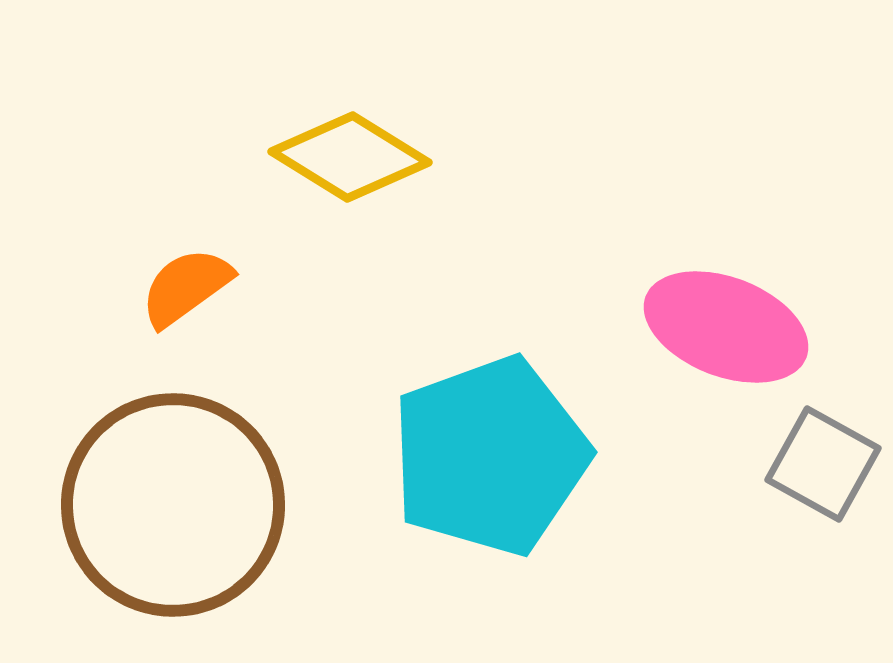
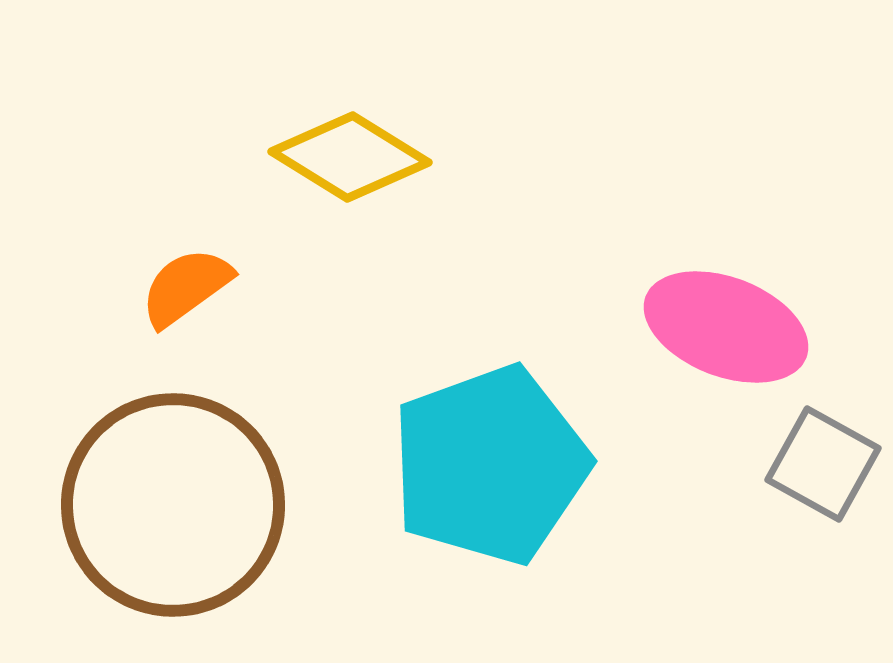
cyan pentagon: moved 9 px down
